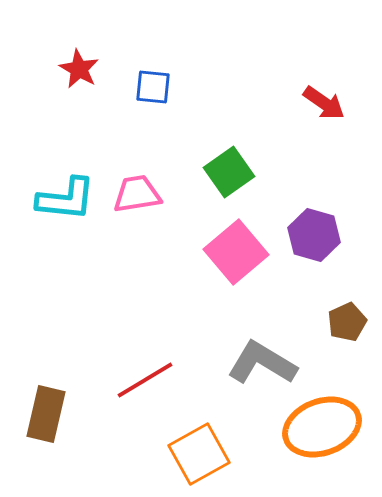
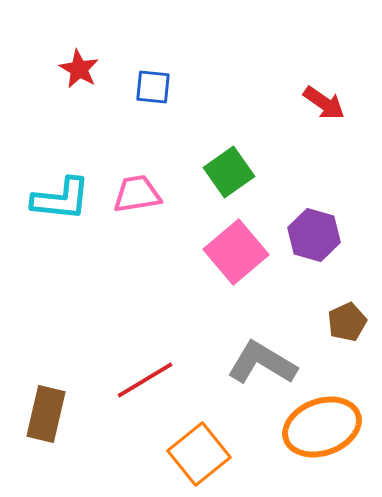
cyan L-shape: moved 5 px left
orange square: rotated 10 degrees counterclockwise
